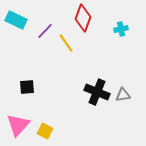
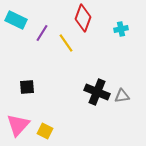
purple line: moved 3 px left, 2 px down; rotated 12 degrees counterclockwise
gray triangle: moved 1 px left, 1 px down
